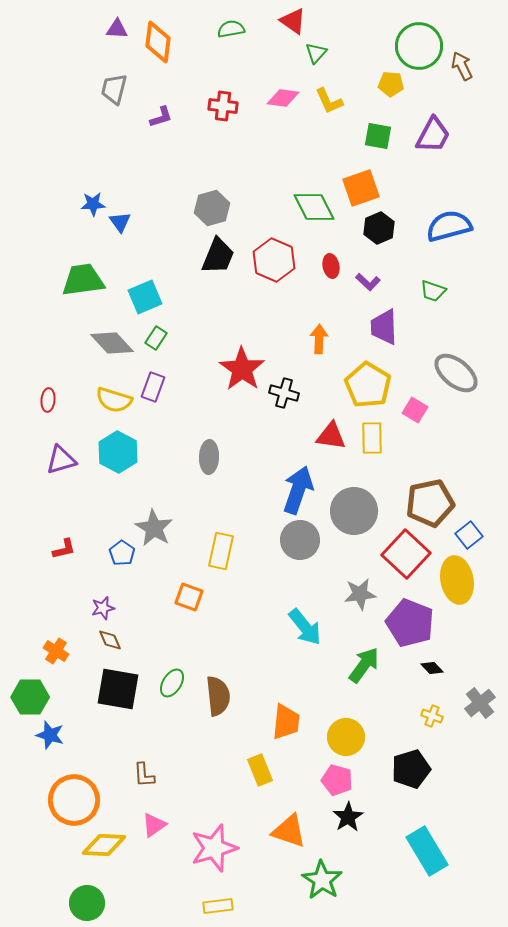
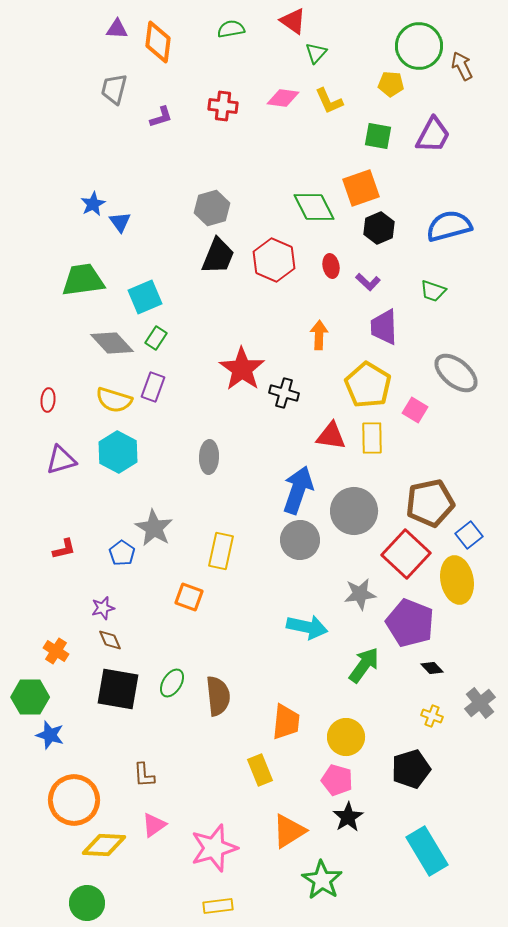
blue star at (93, 204): rotated 25 degrees counterclockwise
orange arrow at (319, 339): moved 4 px up
cyan arrow at (305, 627): moved 2 px right; rotated 39 degrees counterclockwise
orange triangle at (289, 831): rotated 51 degrees counterclockwise
